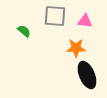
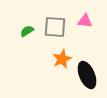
gray square: moved 11 px down
green semicircle: moved 3 px right; rotated 72 degrees counterclockwise
orange star: moved 14 px left, 11 px down; rotated 24 degrees counterclockwise
